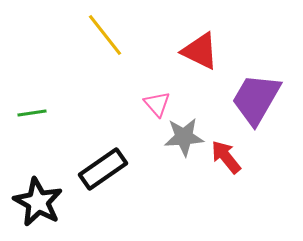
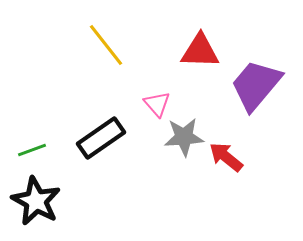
yellow line: moved 1 px right, 10 px down
red triangle: rotated 24 degrees counterclockwise
purple trapezoid: moved 14 px up; rotated 10 degrees clockwise
green line: moved 37 px down; rotated 12 degrees counterclockwise
red arrow: rotated 12 degrees counterclockwise
black rectangle: moved 2 px left, 31 px up
black star: moved 2 px left, 1 px up
